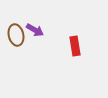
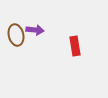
purple arrow: rotated 24 degrees counterclockwise
